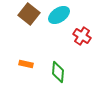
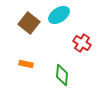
brown square: moved 9 px down
red cross: moved 7 px down
green diamond: moved 4 px right, 3 px down
